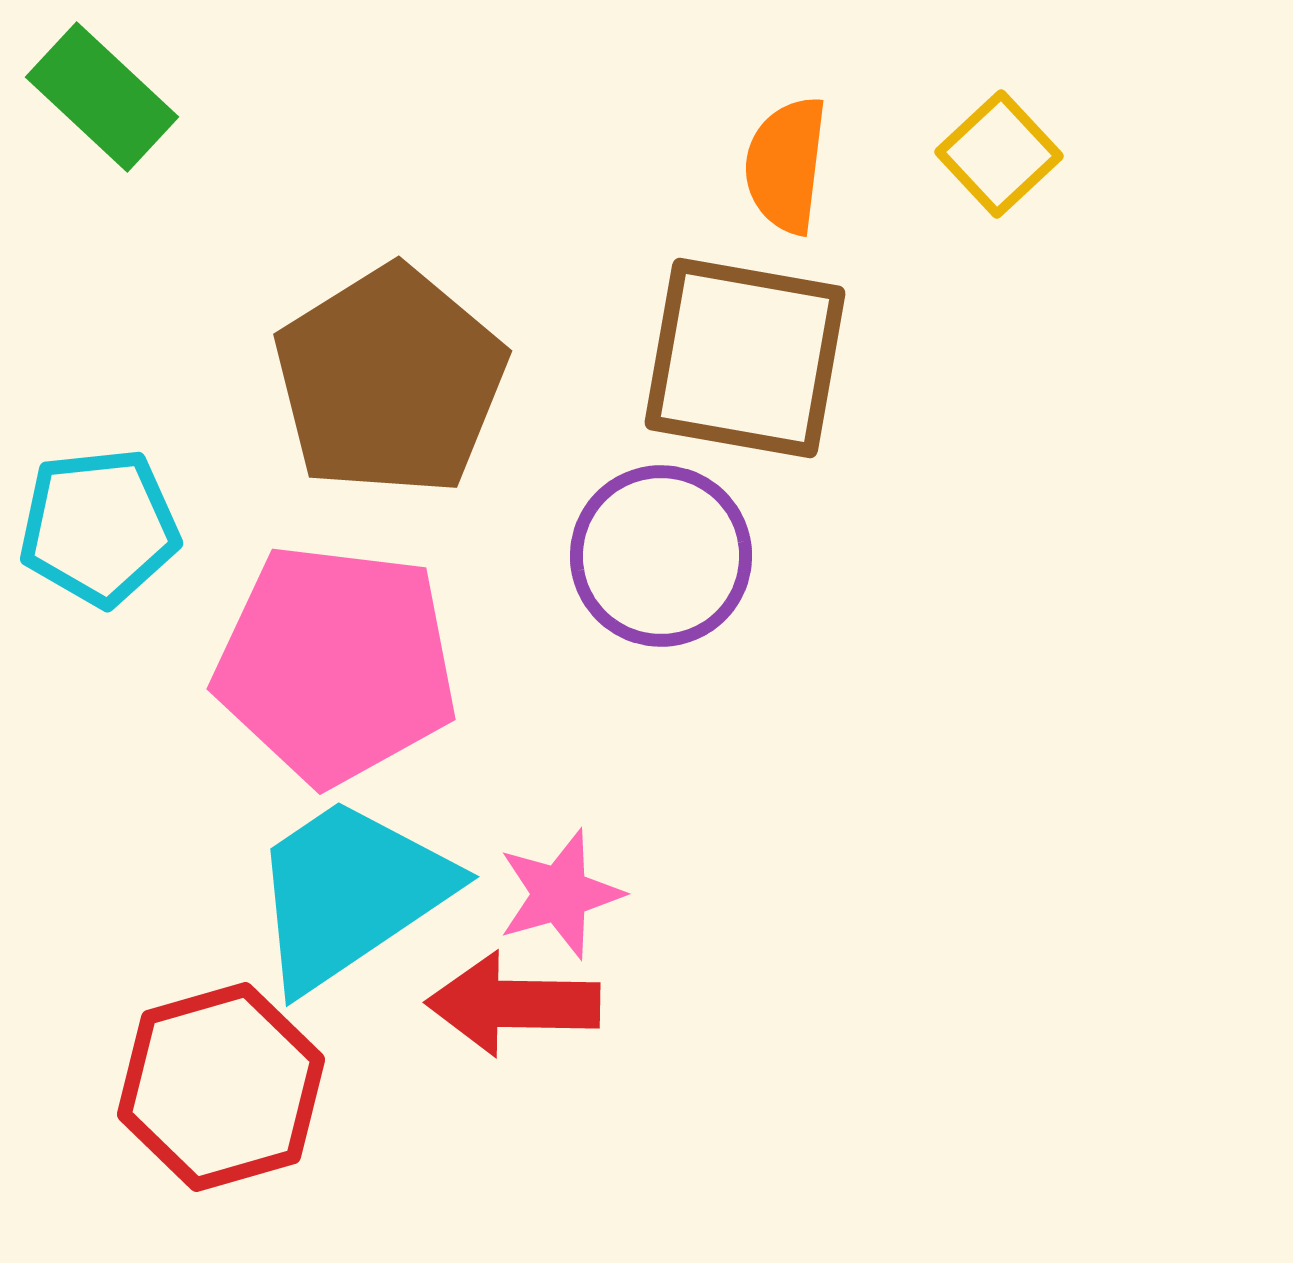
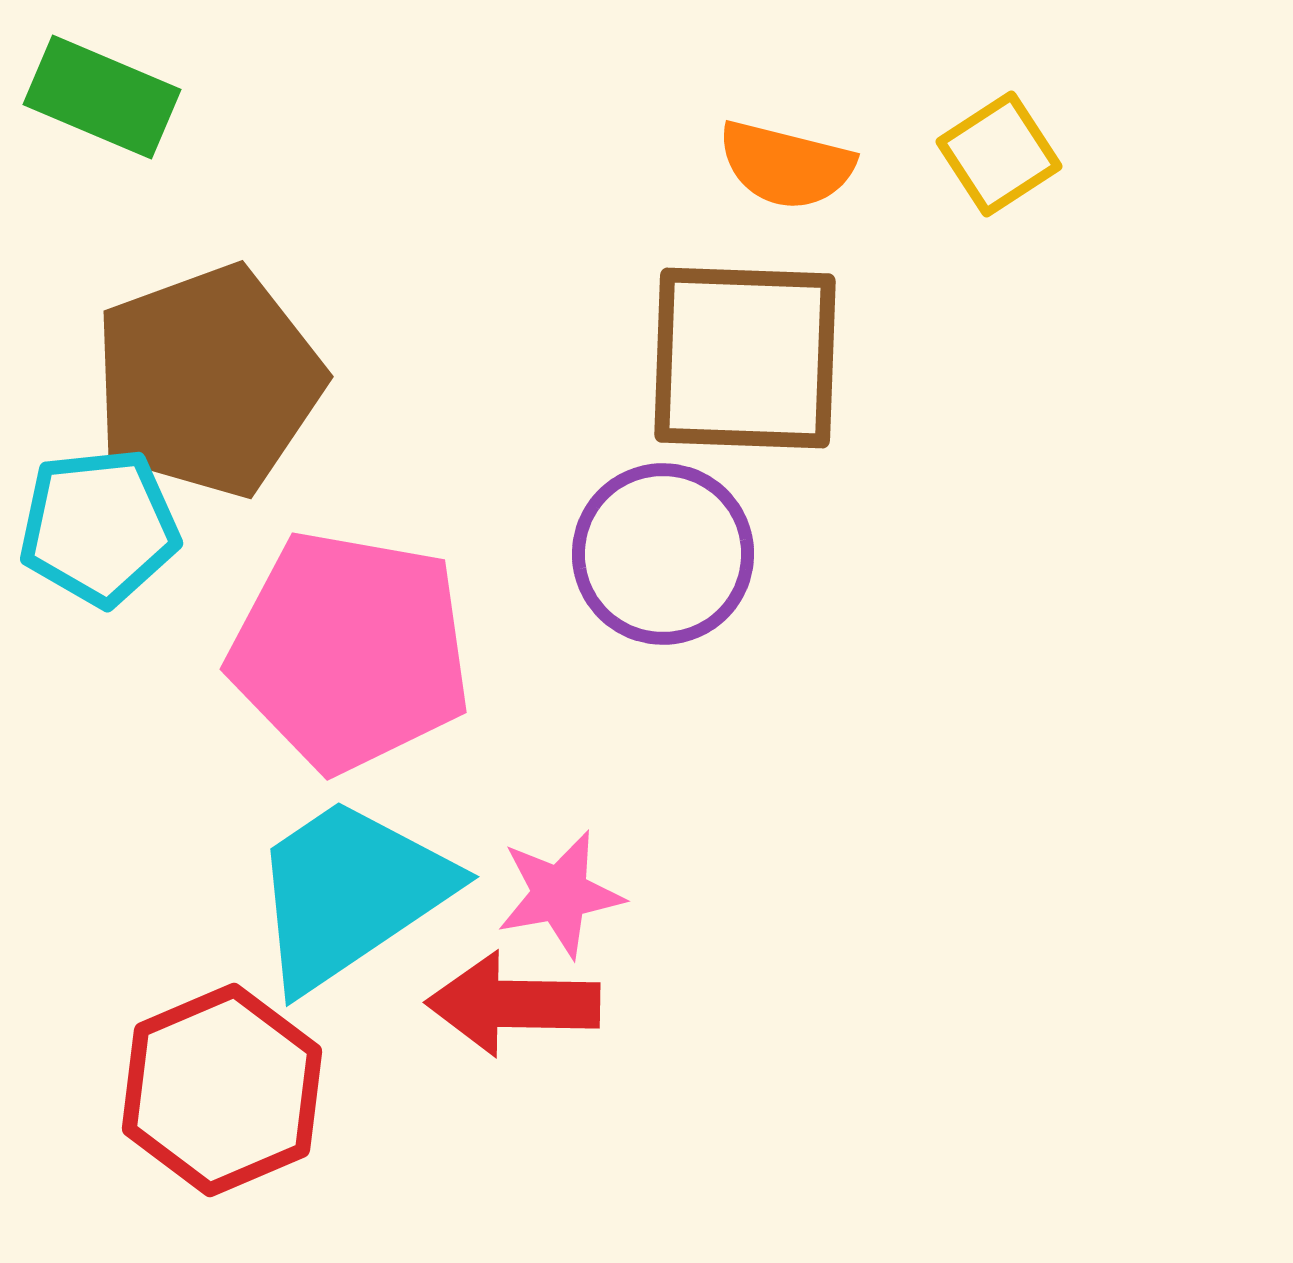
green rectangle: rotated 20 degrees counterclockwise
yellow square: rotated 10 degrees clockwise
orange semicircle: rotated 83 degrees counterclockwise
brown square: rotated 8 degrees counterclockwise
brown pentagon: moved 182 px left; rotated 12 degrees clockwise
purple circle: moved 2 px right, 2 px up
pink pentagon: moved 14 px right, 13 px up; rotated 3 degrees clockwise
pink star: rotated 6 degrees clockwise
red hexagon: moved 1 px right, 3 px down; rotated 7 degrees counterclockwise
